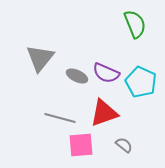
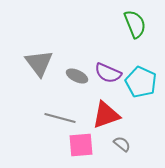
gray triangle: moved 1 px left, 5 px down; rotated 16 degrees counterclockwise
purple semicircle: moved 2 px right
red triangle: moved 2 px right, 2 px down
gray semicircle: moved 2 px left, 1 px up
